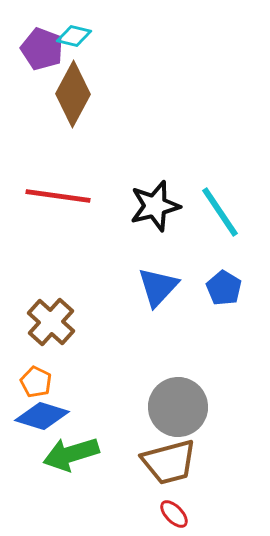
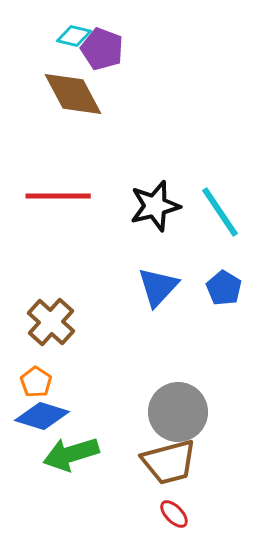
purple pentagon: moved 60 px right
brown diamond: rotated 56 degrees counterclockwise
red line: rotated 8 degrees counterclockwise
orange pentagon: rotated 8 degrees clockwise
gray circle: moved 5 px down
